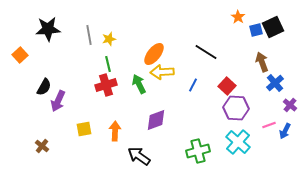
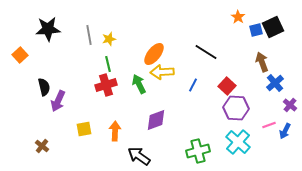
black semicircle: rotated 42 degrees counterclockwise
